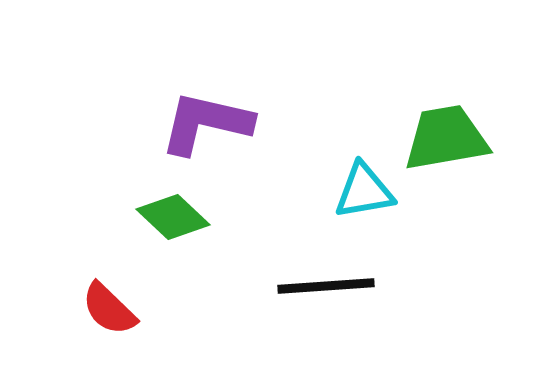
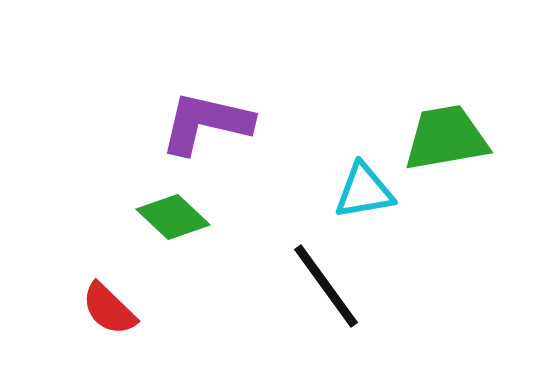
black line: rotated 58 degrees clockwise
